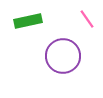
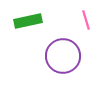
pink line: moved 1 px left, 1 px down; rotated 18 degrees clockwise
